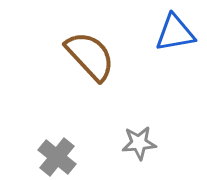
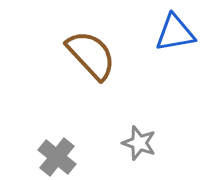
brown semicircle: moved 1 px right, 1 px up
gray star: rotated 24 degrees clockwise
